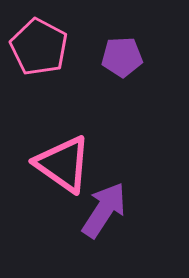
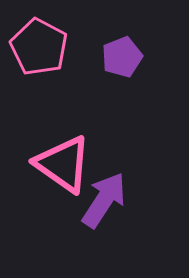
purple pentagon: rotated 18 degrees counterclockwise
purple arrow: moved 10 px up
